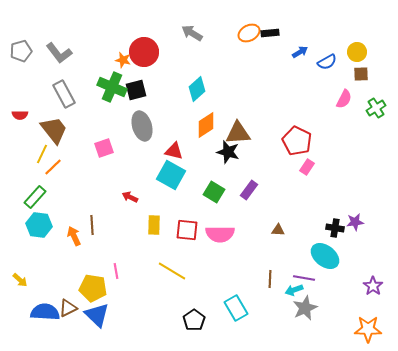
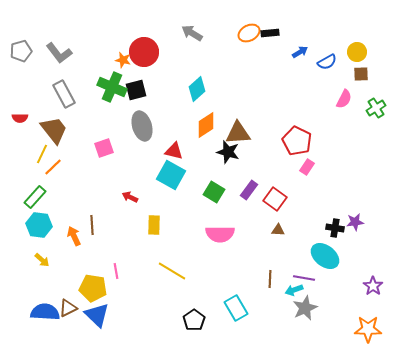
red semicircle at (20, 115): moved 3 px down
red square at (187, 230): moved 88 px right, 31 px up; rotated 30 degrees clockwise
yellow arrow at (20, 280): moved 22 px right, 20 px up
